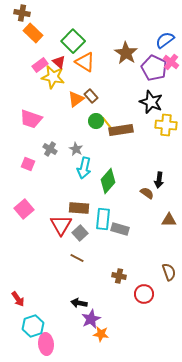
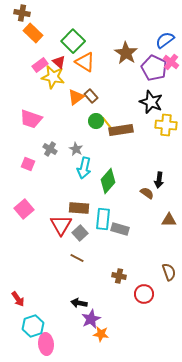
orange triangle at (76, 99): moved 2 px up
